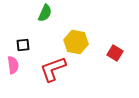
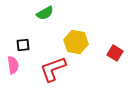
green semicircle: rotated 36 degrees clockwise
